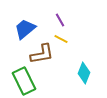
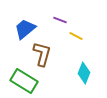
purple line: rotated 40 degrees counterclockwise
yellow line: moved 15 px right, 3 px up
brown L-shape: rotated 65 degrees counterclockwise
green rectangle: rotated 32 degrees counterclockwise
